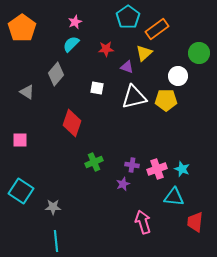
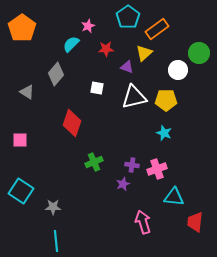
pink star: moved 13 px right, 4 px down
white circle: moved 6 px up
cyan star: moved 18 px left, 36 px up
